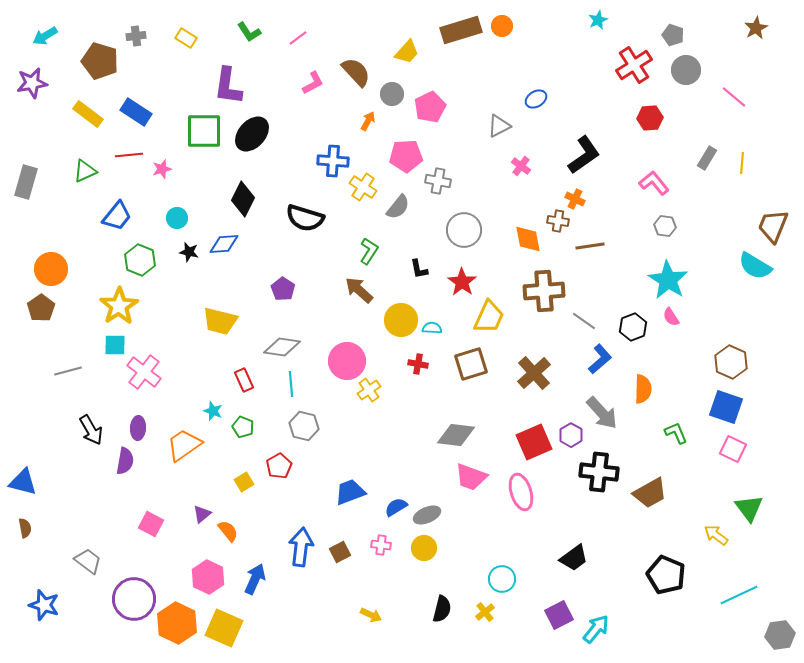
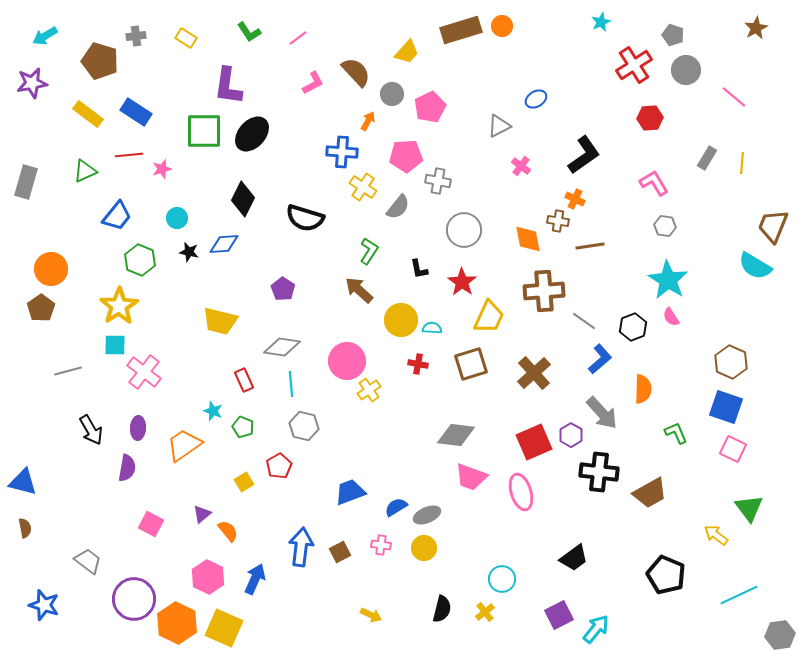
cyan star at (598, 20): moved 3 px right, 2 px down
blue cross at (333, 161): moved 9 px right, 9 px up
pink L-shape at (654, 183): rotated 8 degrees clockwise
purple semicircle at (125, 461): moved 2 px right, 7 px down
